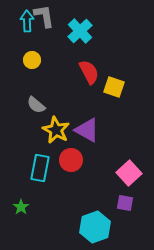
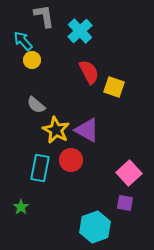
cyan arrow: moved 4 px left, 20 px down; rotated 40 degrees counterclockwise
